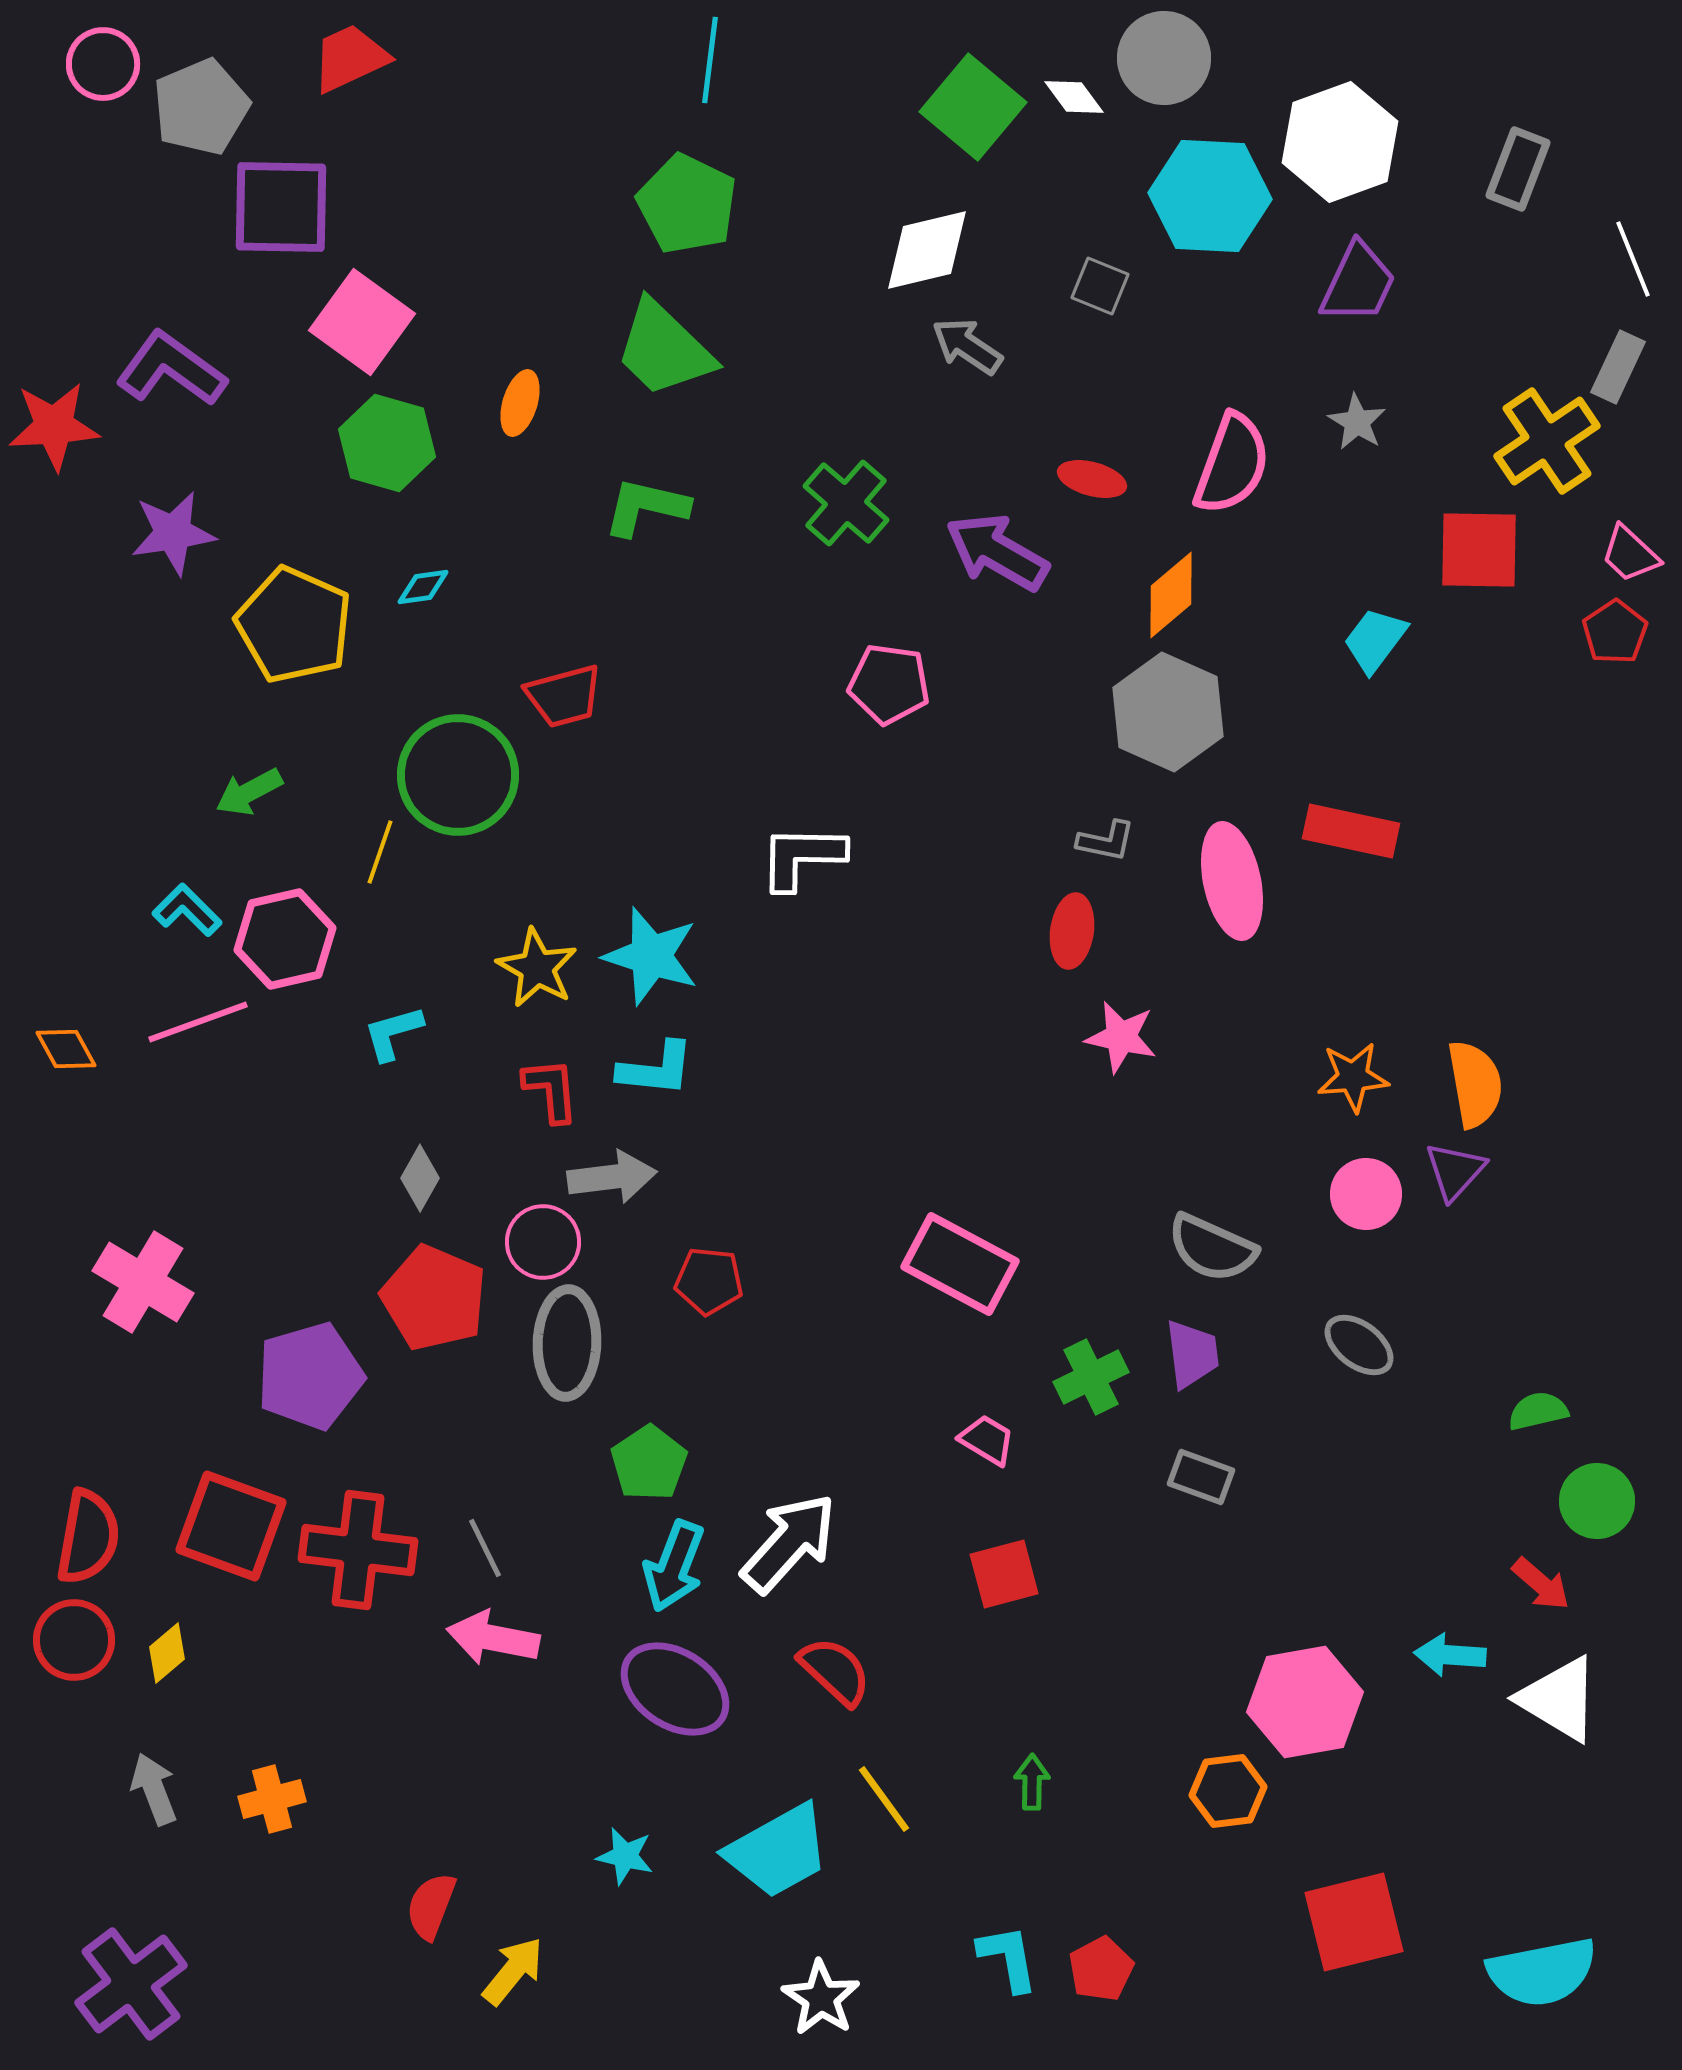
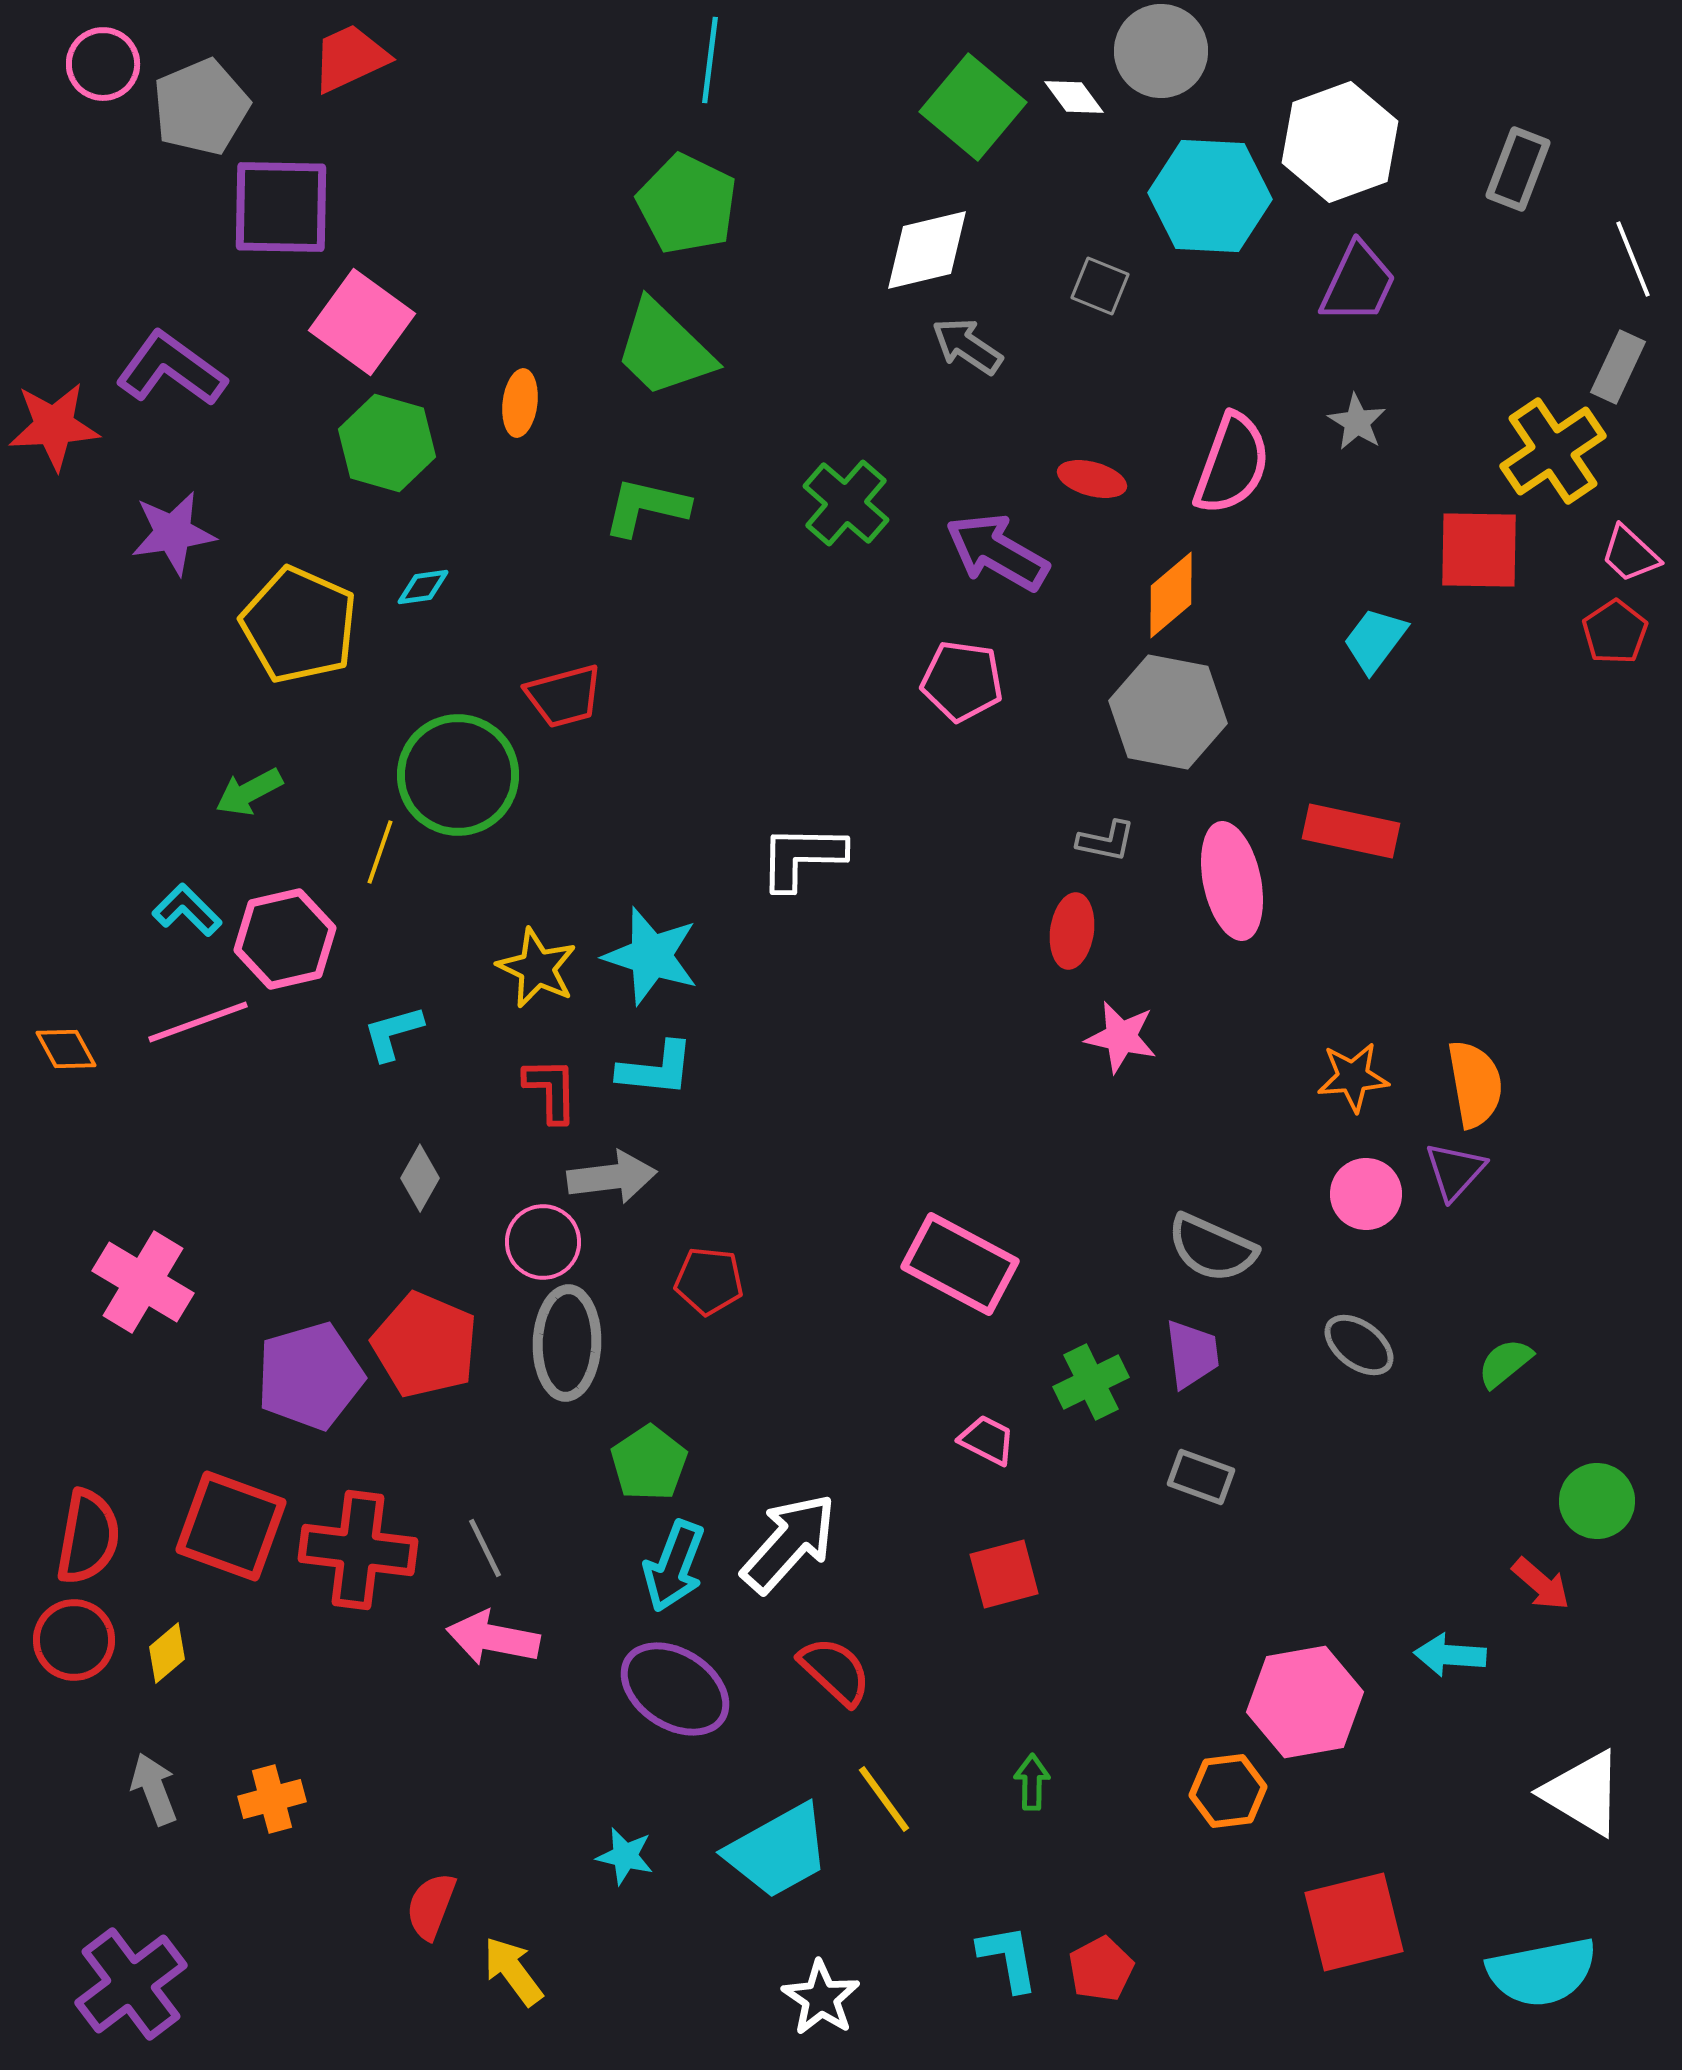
gray circle at (1164, 58): moved 3 px left, 7 px up
orange ellipse at (520, 403): rotated 10 degrees counterclockwise
yellow cross at (1547, 441): moved 6 px right, 10 px down
yellow pentagon at (294, 625): moved 5 px right
pink pentagon at (889, 684): moved 73 px right, 3 px up
gray hexagon at (1168, 712): rotated 13 degrees counterclockwise
yellow star at (537, 968): rotated 4 degrees counterclockwise
red L-shape at (551, 1090): rotated 4 degrees clockwise
red pentagon at (434, 1298): moved 9 px left, 47 px down
green cross at (1091, 1377): moved 5 px down
green semicircle at (1538, 1411): moved 33 px left, 48 px up; rotated 26 degrees counterclockwise
pink trapezoid at (987, 1440): rotated 4 degrees counterclockwise
white triangle at (1559, 1699): moved 24 px right, 94 px down
yellow arrow at (513, 1971): rotated 76 degrees counterclockwise
